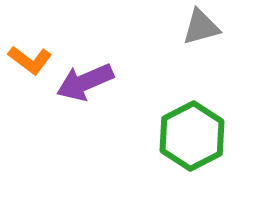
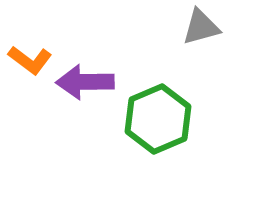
purple arrow: rotated 22 degrees clockwise
green hexagon: moved 34 px left, 17 px up; rotated 4 degrees clockwise
